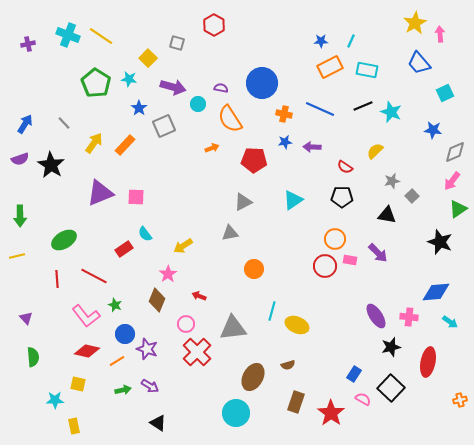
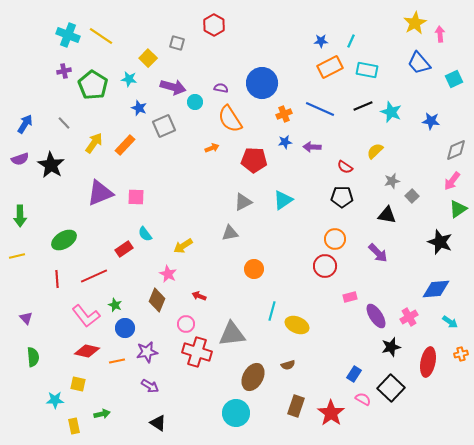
purple cross at (28, 44): moved 36 px right, 27 px down
green pentagon at (96, 83): moved 3 px left, 2 px down
cyan square at (445, 93): moved 9 px right, 14 px up
cyan circle at (198, 104): moved 3 px left, 2 px up
blue star at (139, 108): rotated 14 degrees counterclockwise
orange cross at (284, 114): rotated 35 degrees counterclockwise
blue star at (433, 130): moved 2 px left, 9 px up
gray diamond at (455, 152): moved 1 px right, 2 px up
cyan triangle at (293, 200): moved 10 px left
pink rectangle at (350, 260): moved 37 px down; rotated 24 degrees counterclockwise
pink star at (168, 274): rotated 12 degrees counterclockwise
red line at (94, 276): rotated 52 degrees counterclockwise
blue diamond at (436, 292): moved 3 px up
pink cross at (409, 317): rotated 36 degrees counterclockwise
gray triangle at (233, 328): moved 1 px left, 6 px down
blue circle at (125, 334): moved 6 px up
purple star at (147, 349): moved 3 px down; rotated 30 degrees counterclockwise
red cross at (197, 352): rotated 28 degrees counterclockwise
orange line at (117, 361): rotated 21 degrees clockwise
green arrow at (123, 390): moved 21 px left, 24 px down
orange cross at (460, 400): moved 1 px right, 46 px up
brown rectangle at (296, 402): moved 4 px down
